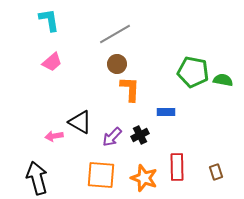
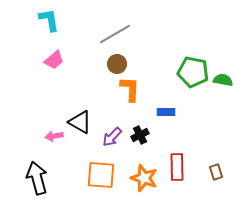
pink trapezoid: moved 2 px right, 2 px up
